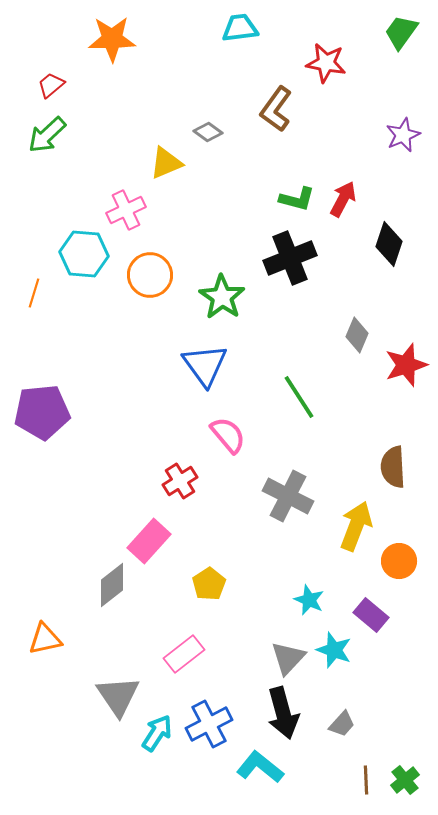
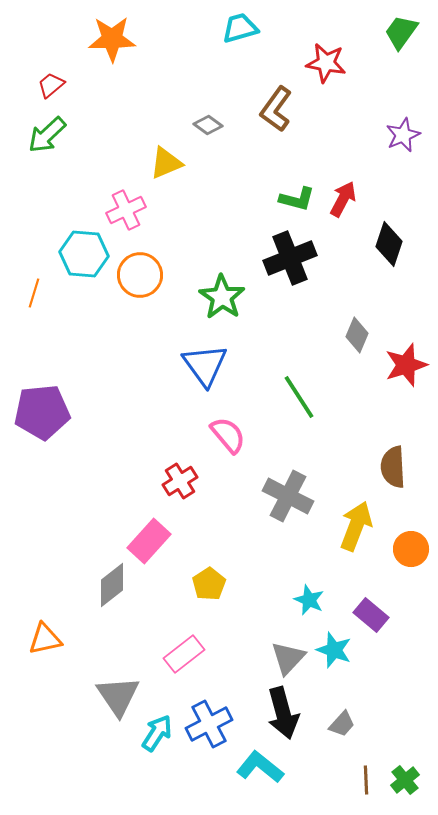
cyan trapezoid at (240, 28): rotated 9 degrees counterclockwise
gray diamond at (208, 132): moved 7 px up
orange circle at (150, 275): moved 10 px left
orange circle at (399, 561): moved 12 px right, 12 px up
